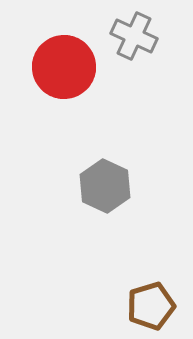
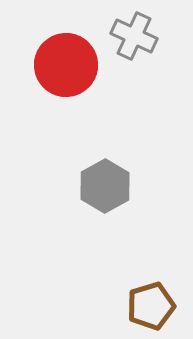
red circle: moved 2 px right, 2 px up
gray hexagon: rotated 6 degrees clockwise
